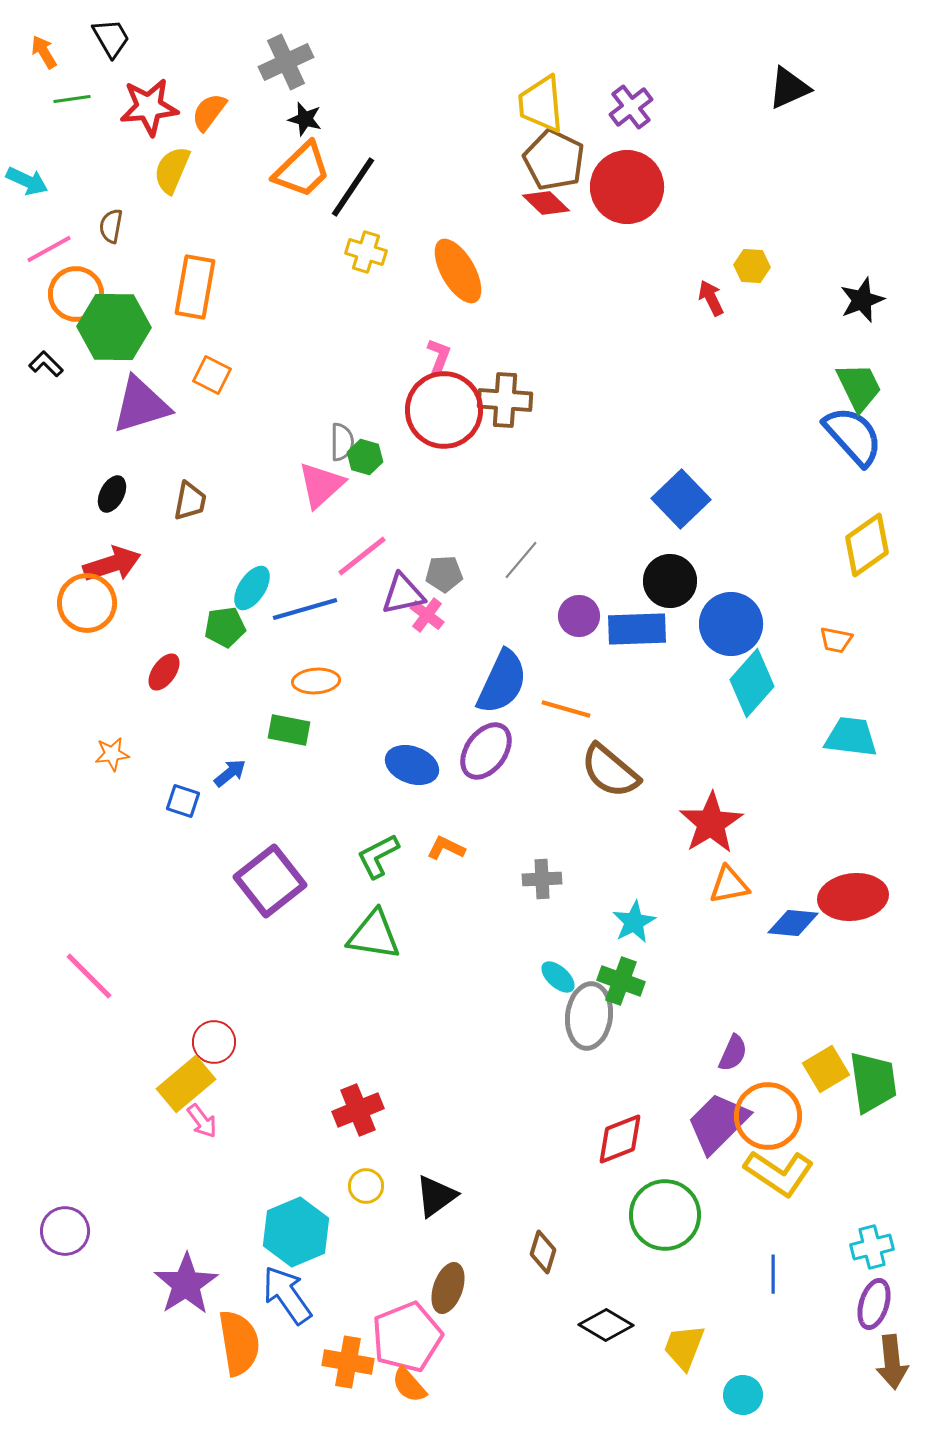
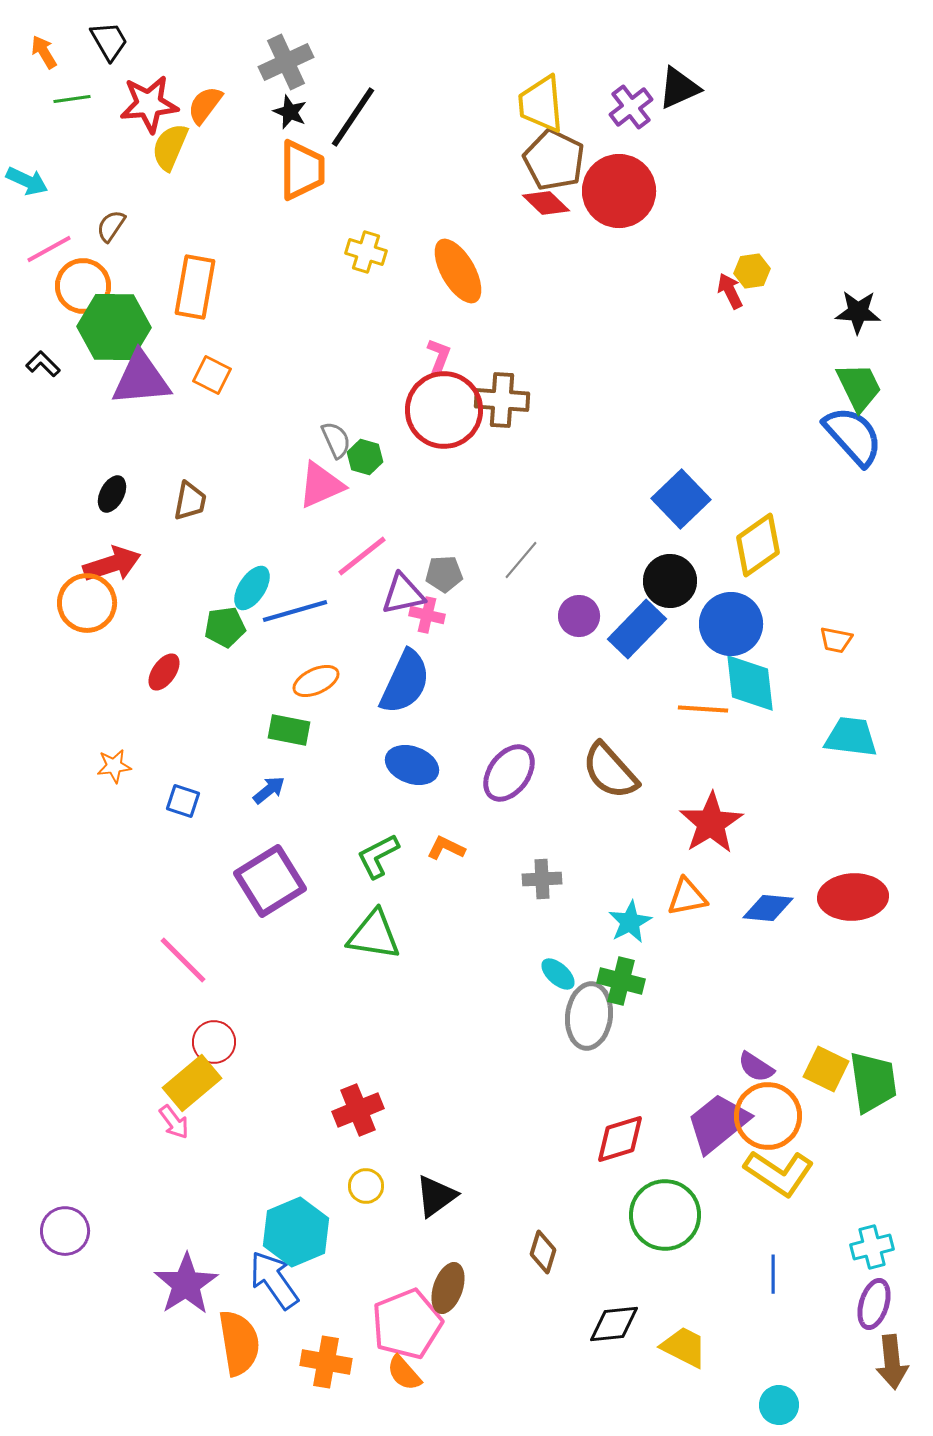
black trapezoid at (111, 38): moved 2 px left, 3 px down
black triangle at (789, 88): moved 110 px left
red star at (149, 107): moved 3 px up
orange semicircle at (209, 112): moved 4 px left, 7 px up
black star at (305, 119): moved 15 px left, 7 px up; rotated 8 degrees clockwise
yellow semicircle at (172, 170): moved 2 px left, 23 px up
orange trapezoid at (302, 170): rotated 46 degrees counterclockwise
black line at (353, 187): moved 70 px up
red circle at (627, 187): moved 8 px left, 4 px down
brown semicircle at (111, 226): rotated 24 degrees clockwise
yellow hexagon at (752, 266): moved 5 px down; rotated 12 degrees counterclockwise
orange circle at (76, 294): moved 7 px right, 8 px up
red arrow at (711, 298): moved 19 px right, 7 px up
black star at (862, 300): moved 4 px left, 12 px down; rotated 24 degrees clockwise
black L-shape at (46, 364): moved 3 px left
brown cross at (505, 400): moved 3 px left
purple triangle at (141, 405): moved 26 px up; rotated 12 degrees clockwise
gray semicircle at (342, 442): moved 6 px left, 2 px up; rotated 24 degrees counterclockwise
pink triangle at (321, 485): rotated 18 degrees clockwise
yellow diamond at (867, 545): moved 109 px left
blue line at (305, 609): moved 10 px left, 2 px down
pink cross at (427, 615): rotated 24 degrees counterclockwise
blue rectangle at (637, 629): rotated 44 degrees counterclockwise
orange ellipse at (316, 681): rotated 21 degrees counterclockwise
blue semicircle at (502, 682): moved 97 px left
cyan diamond at (752, 683): moved 2 px left; rotated 48 degrees counterclockwise
orange line at (566, 709): moved 137 px right; rotated 12 degrees counterclockwise
purple ellipse at (486, 751): moved 23 px right, 22 px down
orange star at (112, 754): moved 2 px right, 12 px down
brown semicircle at (610, 771): rotated 8 degrees clockwise
blue arrow at (230, 773): moved 39 px right, 17 px down
purple square at (270, 881): rotated 6 degrees clockwise
orange triangle at (729, 885): moved 42 px left, 12 px down
red ellipse at (853, 897): rotated 4 degrees clockwise
cyan star at (634, 922): moved 4 px left
blue diamond at (793, 923): moved 25 px left, 15 px up
pink line at (89, 976): moved 94 px right, 16 px up
cyan ellipse at (558, 977): moved 3 px up
green cross at (621, 981): rotated 6 degrees counterclockwise
purple semicircle at (733, 1053): moved 23 px right, 14 px down; rotated 99 degrees clockwise
yellow square at (826, 1069): rotated 33 degrees counterclockwise
yellow rectangle at (186, 1084): moved 6 px right, 1 px up
pink arrow at (202, 1121): moved 28 px left, 1 px down
purple trapezoid at (718, 1123): rotated 6 degrees clockwise
red diamond at (620, 1139): rotated 4 degrees clockwise
blue arrow at (287, 1295): moved 13 px left, 15 px up
black diamond at (606, 1325): moved 8 px right, 1 px up; rotated 36 degrees counterclockwise
pink pentagon at (407, 1337): moved 13 px up
yellow trapezoid at (684, 1347): rotated 96 degrees clockwise
orange cross at (348, 1362): moved 22 px left
orange semicircle at (409, 1385): moved 5 px left, 12 px up
cyan circle at (743, 1395): moved 36 px right, 10 px down
